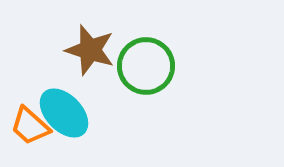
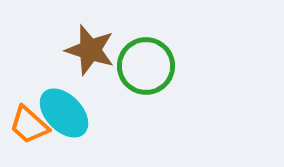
orange trapezoid: moved 1 px left, 1 px up
